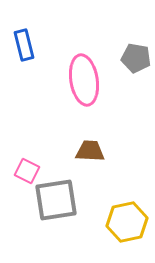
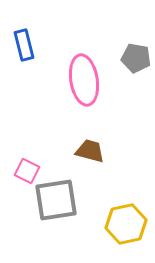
brown trapezoid: rotated 12 degrees clockwise
yellow hexagon: moved 1 px left, 2 px down
